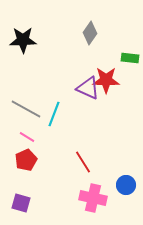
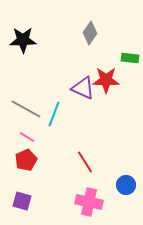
purple triangle: moved 5 px left
red line: moved 2 px right
pink cross: moved 4 px left, 4 px down
purple square: moved 1 px right, 2 px up
